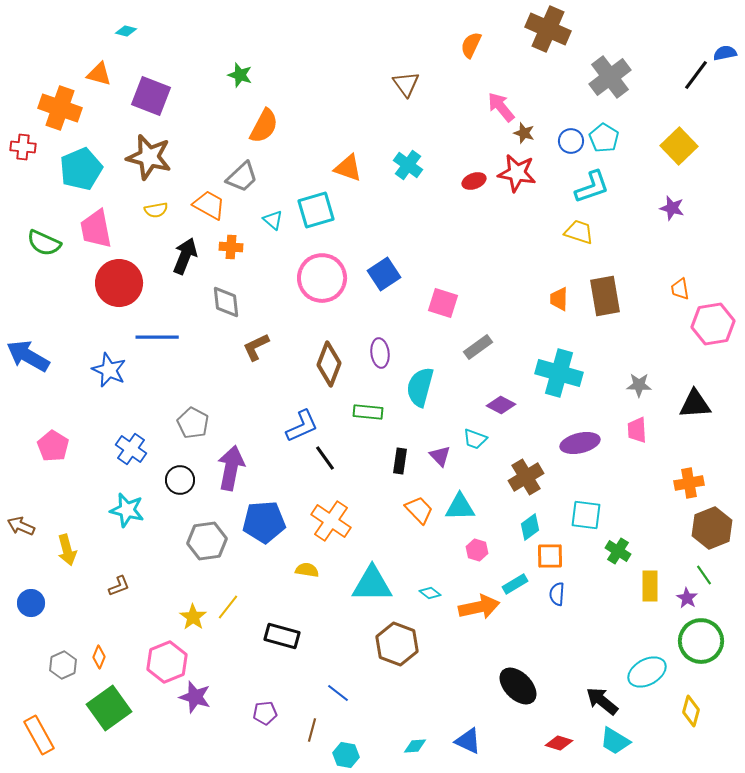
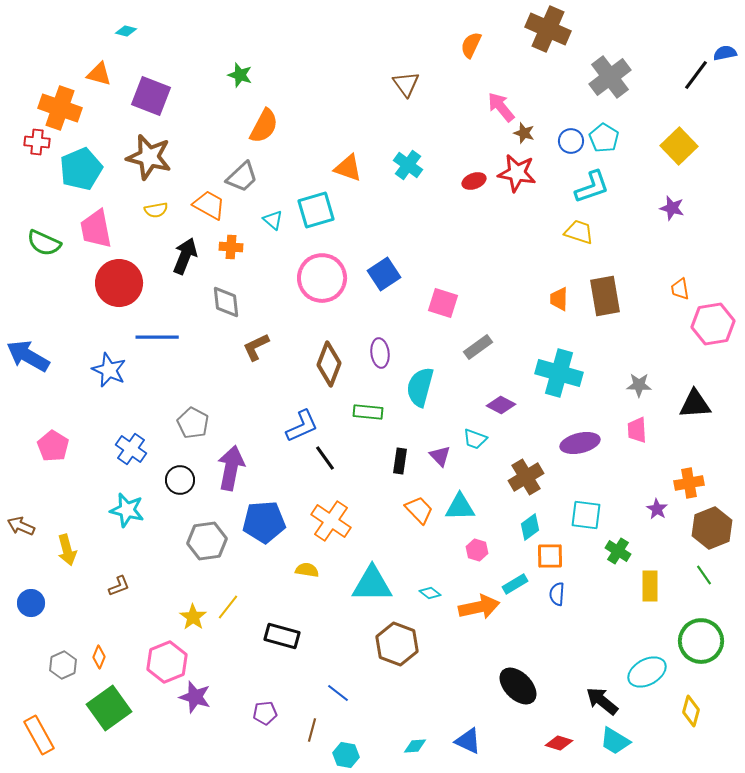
red cross at (23, 147): moved 14 px right, 5 px up
purple star at (687, 598): moved 30 px left, 89 px up
